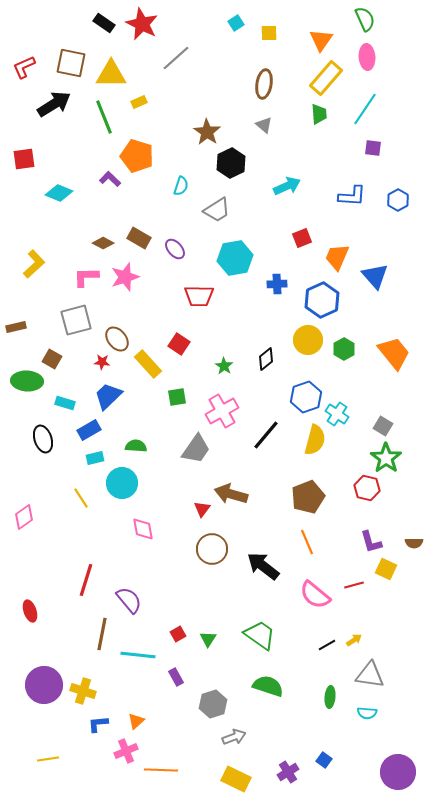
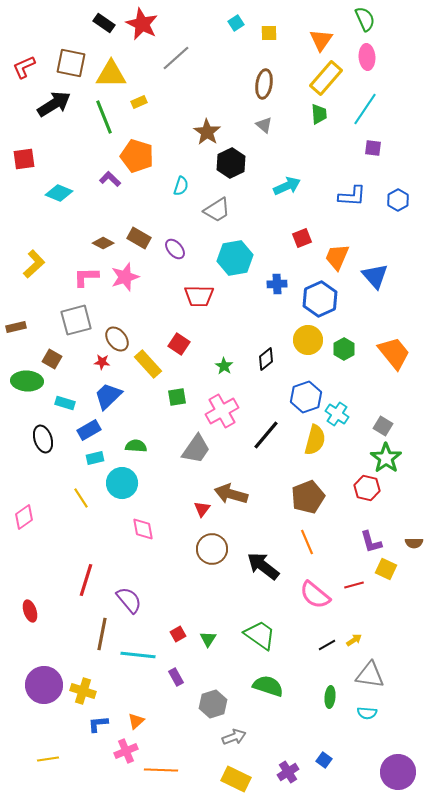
blue hexagon at (322, 300): moved 2 px left, 1 px up
